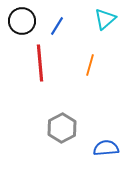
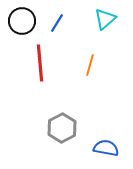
blue line: moved 3 px up
blue semicircle: rotated 15 degrees clockwise
